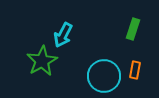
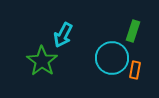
green rectangle: moved 2 px down
green star: rotated 8 degrees counterclockwise
cyan circle: moved 8 px right, 18 px up
